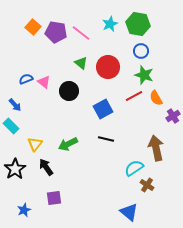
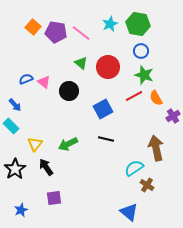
blue star: moved 3 px left
